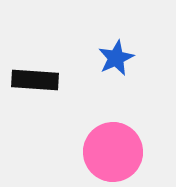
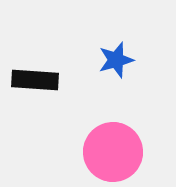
blue star: moved 2 px down; rotated 9 degrees clockwise
